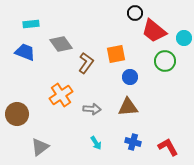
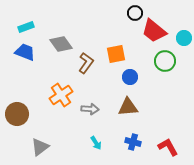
cyan rectangle: moved 5 px left, 3 px down; rotated 14 degrees counterclockwise
gray arrow: moved 2 px left
